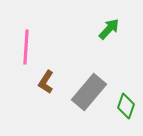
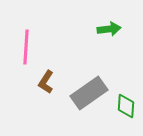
green arrow: rotated 40 degrees clockwise
gray rectangle: moved 1 px down; rotated 15 degrees clockwise
green diamond: rotated 15 degrees counterclockwise
